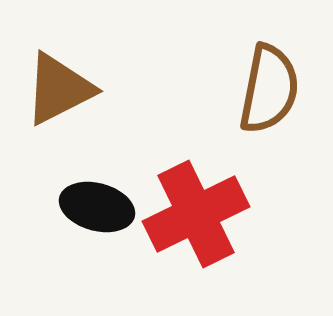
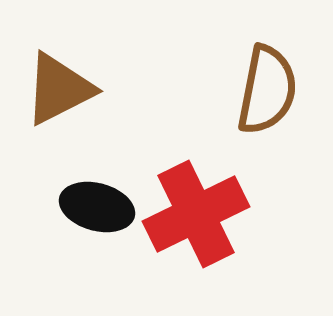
brown semicircle: moved 2 px left, 1 px down
